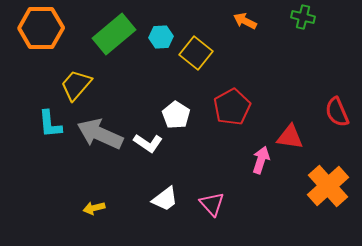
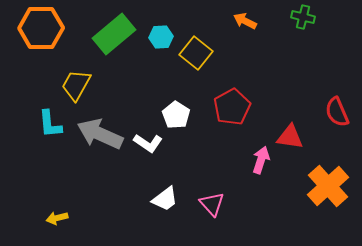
yellow trapezoid: rotated 12 degrees counterclockwise
yellow arrow: moved 37 px left, 10 px down
